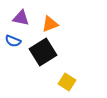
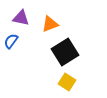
blue semicircle: moved 2 px left; rotated 105 degrees clockwise
black square: moved 22 px right
